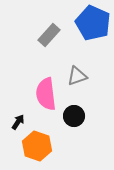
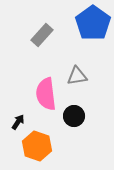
blue pentagon: rotated 12 degrees clockwise
gray rectangle: moved 7 px left
gray triangle: rotated 10 degrees clockwise
